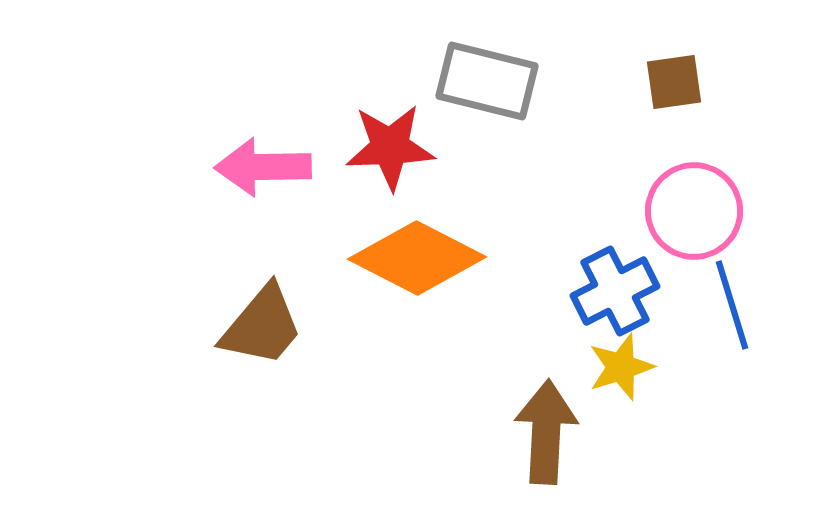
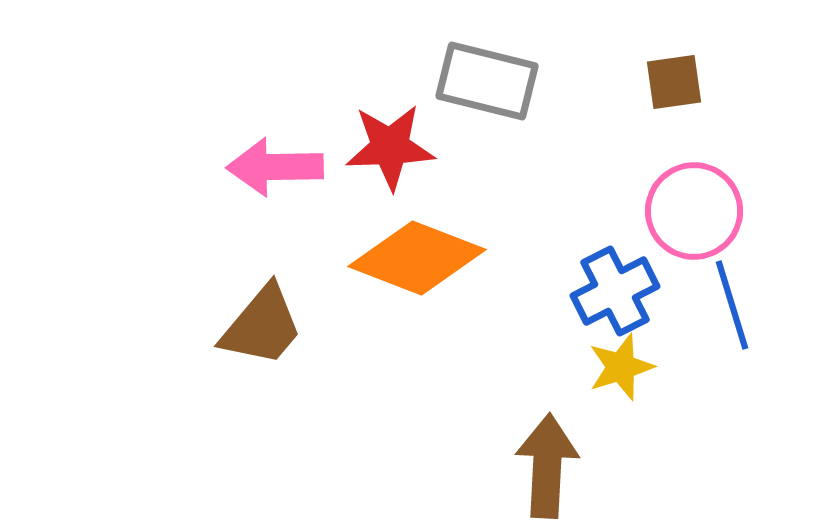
pink arrow: moved 12 px right
orange diamond: rotated 6 degrees counterclockwise
brown arrow: moved 1 px right, 34 px down
